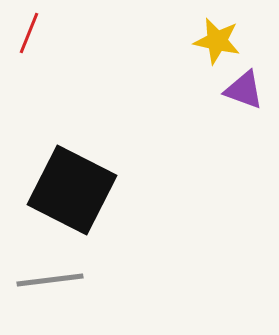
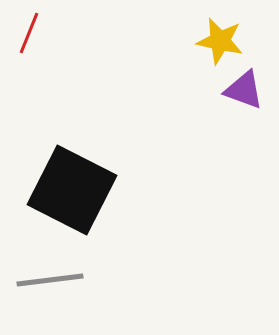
yellow star: moved 3 px right
